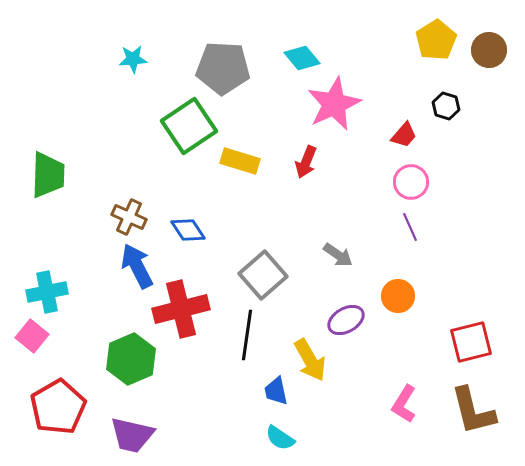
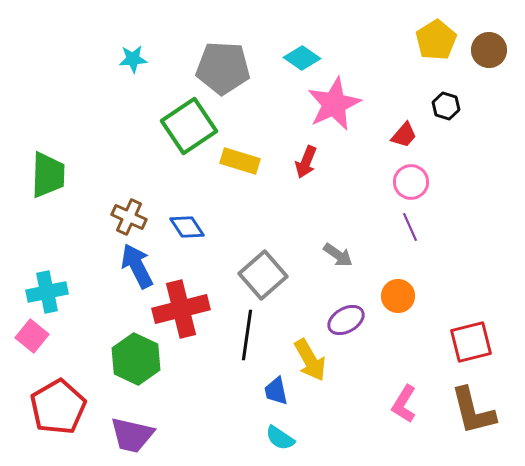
cyan diamond: rotated 15 degrees counterclockwise
blue diamond: moved 1 px left, 3 px up
green hexagon: moved 5 px right; rotated 12 degrees counterclockwise
